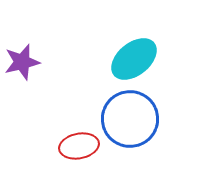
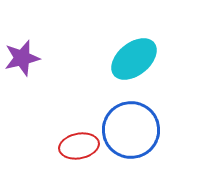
purple star: moved 4 px up
blue circle: moved 1 px right, 11 px down
